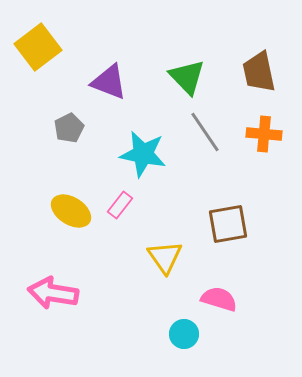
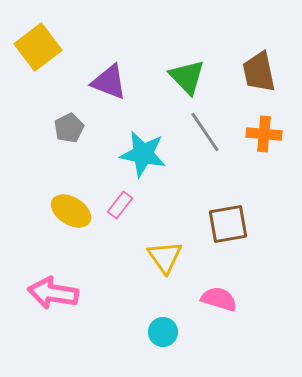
cyan circle: moved 21 px left, 2 px up
